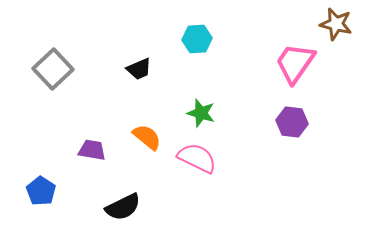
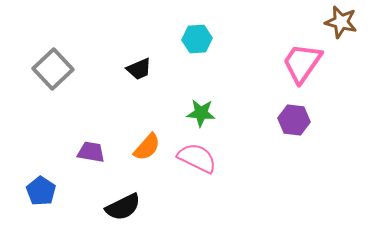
brown star: moved 5 px right, 2 px up
pink trapezoid: moved 7 px right
green star: rotated 12 degrees counterclockwise
purple hexagon: moved 2 px right, 2 px up
orange semicircle: moved 10 px down; rotated 92 degrees clockwise
purple trapezoid: moved 1 px left, 2 px down
